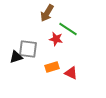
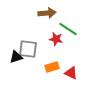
brown arrow: rotated 126 degrees counterclockwise
